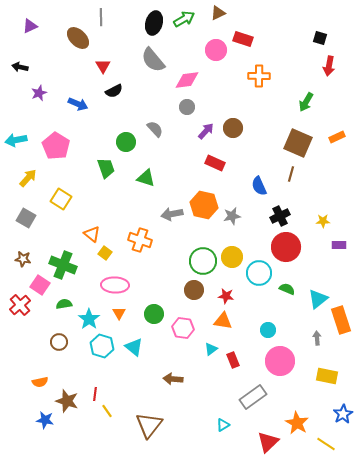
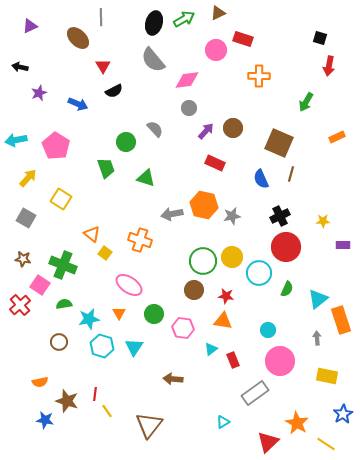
gray circle at (187, 107): moved 2 px right, 1 px down
brown square at (298, 143): moved 19 px left
blue semicircle at (259, 186): moved 2 px right, 7 px up
purple rectangle at (339, 245): moved 4 px right
pink ellipse at (115, 285): moved 14 px right; rotated 32 degrees clockwise
green semicircle at (287, 289): rotated 91 degrees clockwise
cyan star at (89, 319): rotated 25 degrees clockwise
cyan triangle at (134, 347): rotated 24 degrees clockwise
gray rectangle at (253, 397): moved 2 px right, 4 px up
cyan triangle at (223, 425): moved 3 px up
